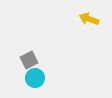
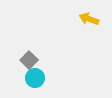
gray square: rotated 18 degrees counterclockwise
